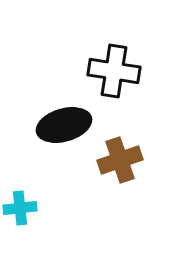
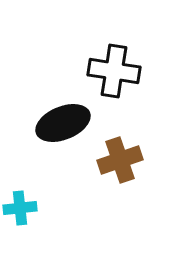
black ellipse: moved 1 px left, 2 px up; rotated 6 degrees counterclockwise
